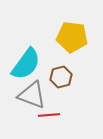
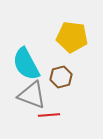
cyan semicircle: rotated 116 degrees clockwise
